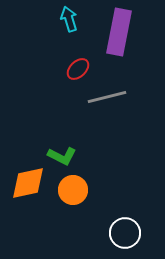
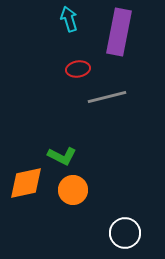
red ellipse: rotated 35 degrees clockwise
orange diamond: moved 2 px left
